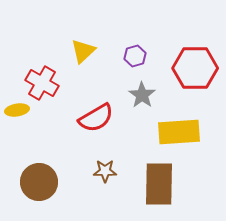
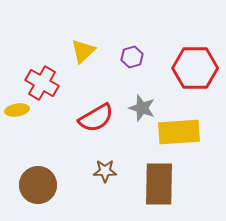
purple hexagon: moved 3 px left, 1 px down
gray star: moved 13 px down; rotated 16 degrees counterclockwise
brown circle: moved 1 px left, 3 px down
